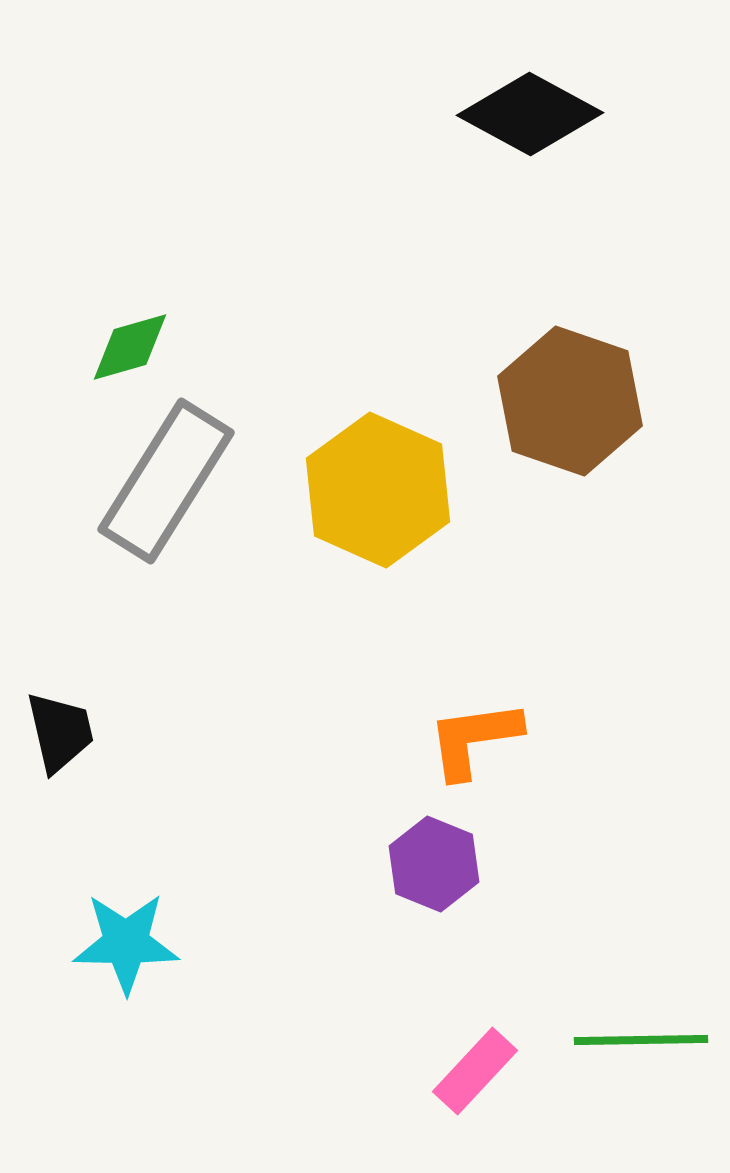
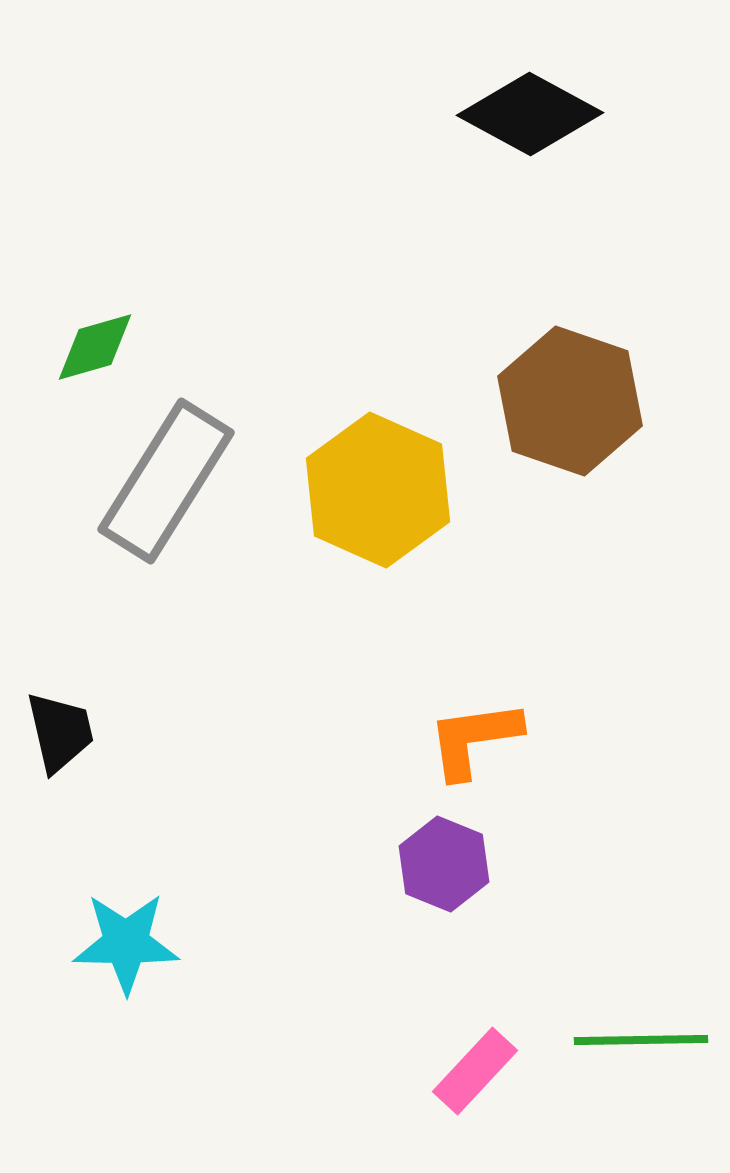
green diamond: moved 35 px left
purple hexagon: moved 10 px right
